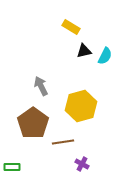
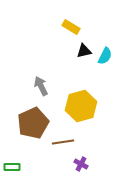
brown pentagon: rotated 12 degrees clockwise
purple cross: moved 1 px left
